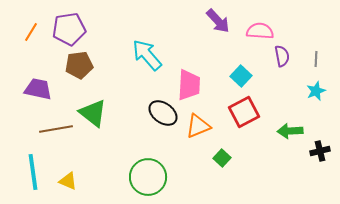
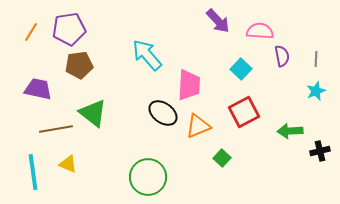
cyan square: moved 7 px up
yellow triangle: moved 17 px up
